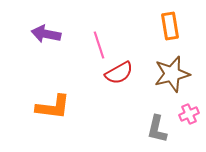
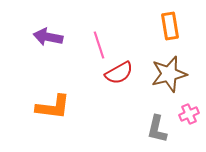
purple arrow: moved 2 px right, 3 px down
brown star: moved 3 px left
